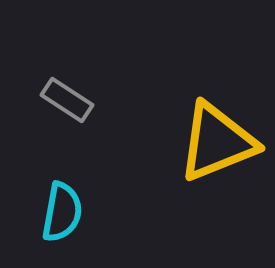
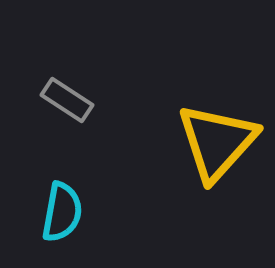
yellow triangle: rotated 26 degrees counterclockwise
